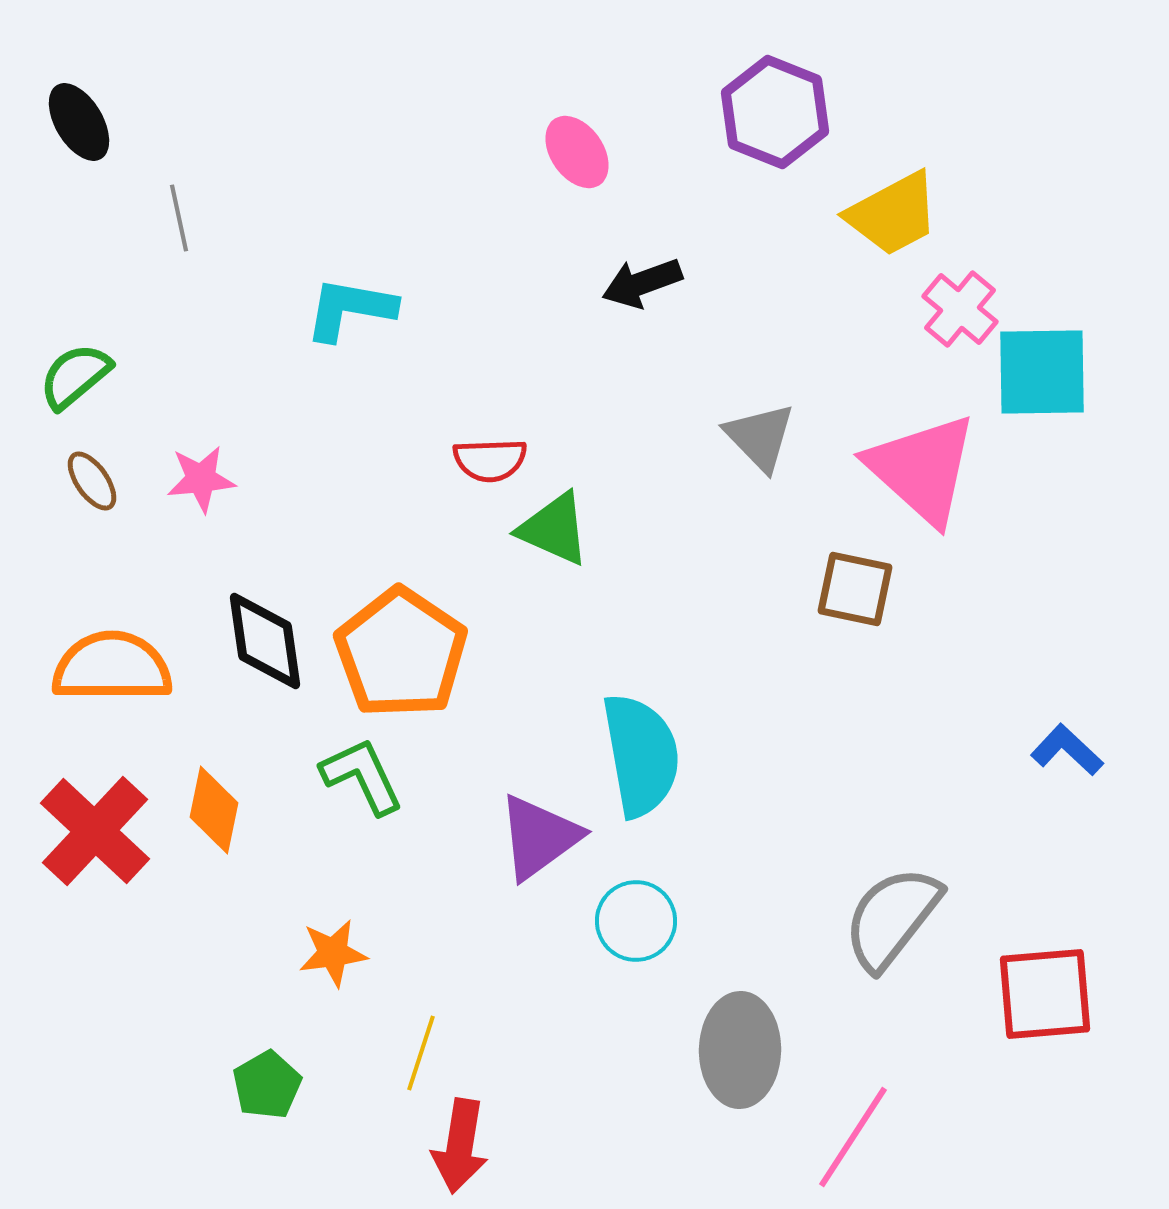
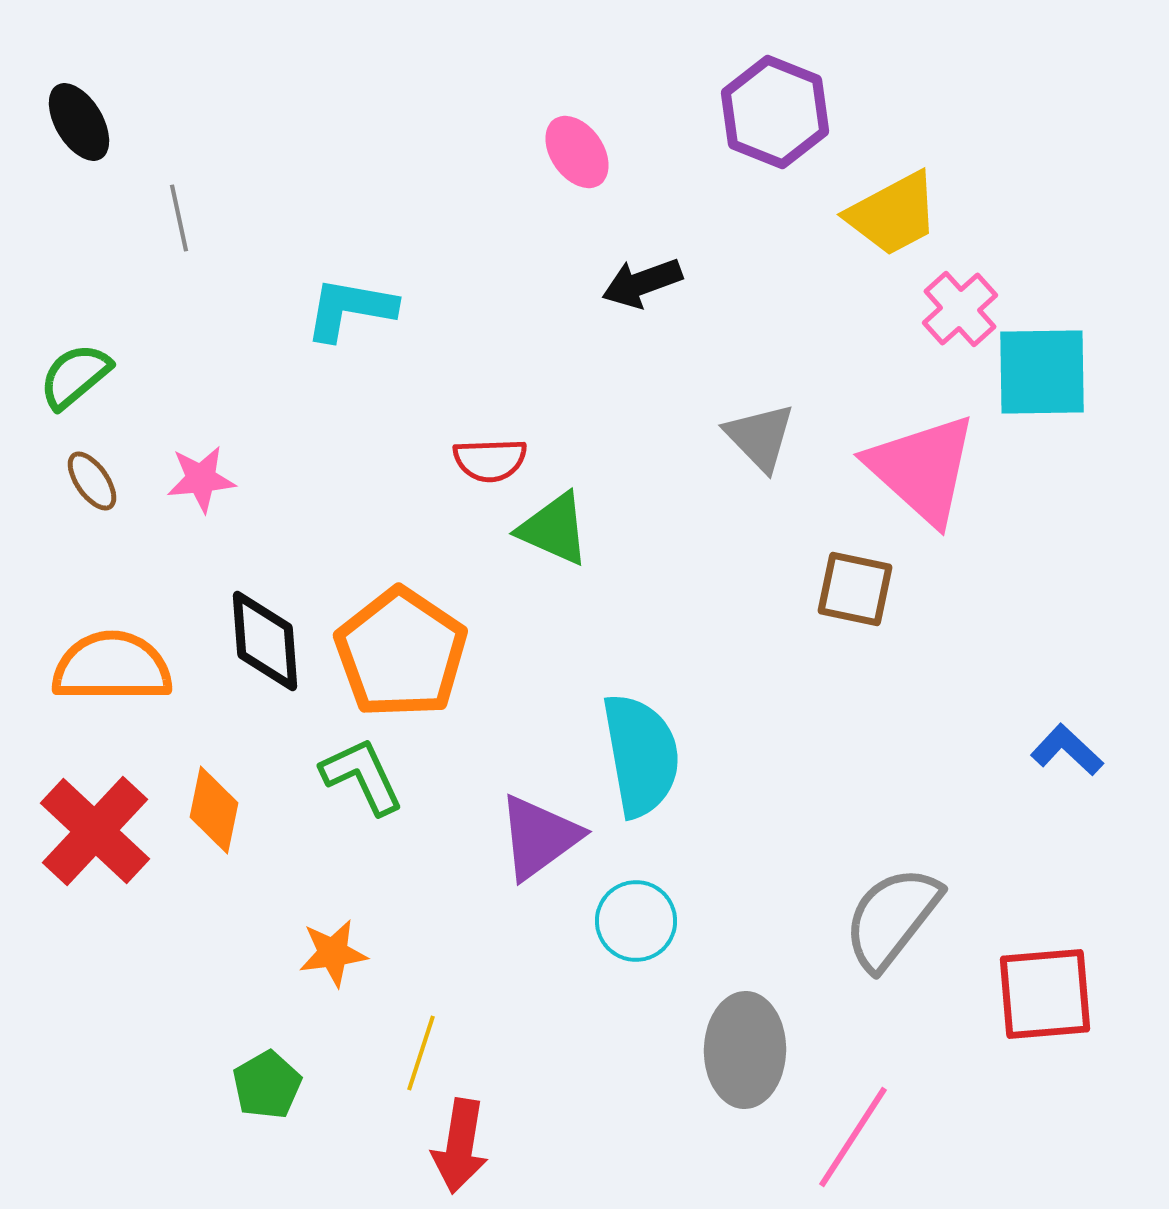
pink cross: rotated 8 degrees clockwise
black diamond: rotated 4 degrees clockwise
gray ellipse: moved 5 px right
